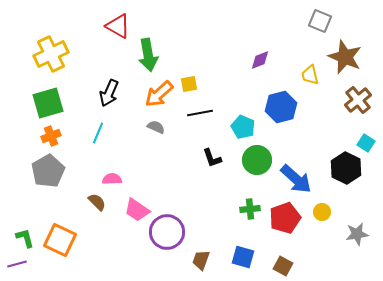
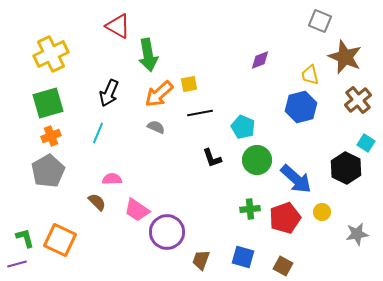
blue hexagon: moved 20 px right
